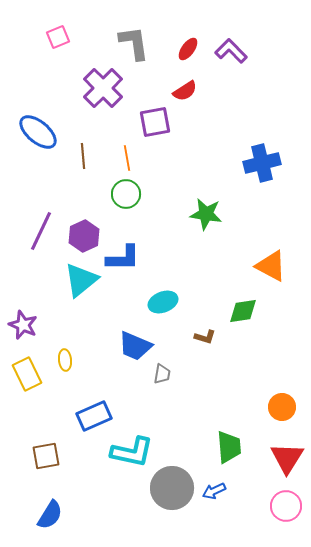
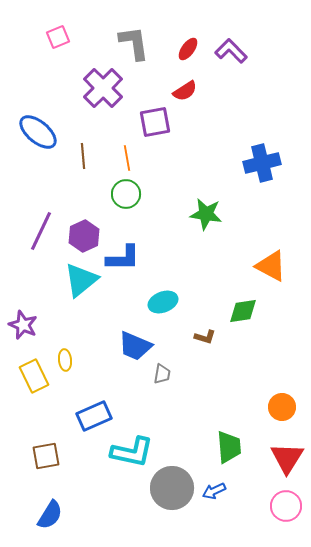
yellow rectangle: moved 7 px right, 2 px down
